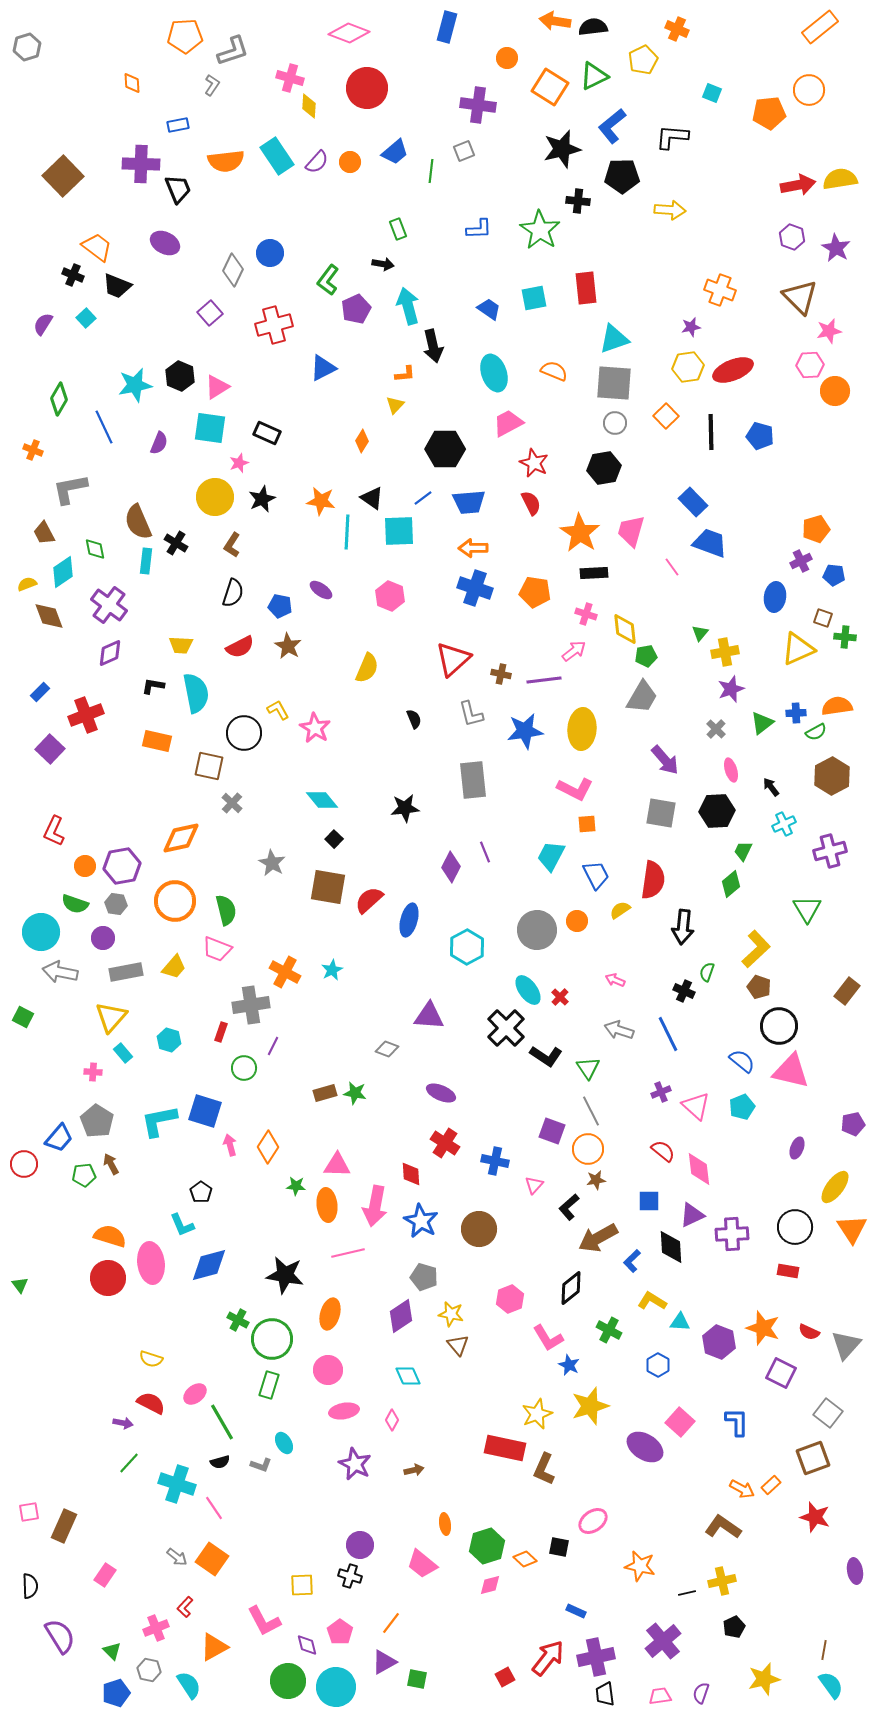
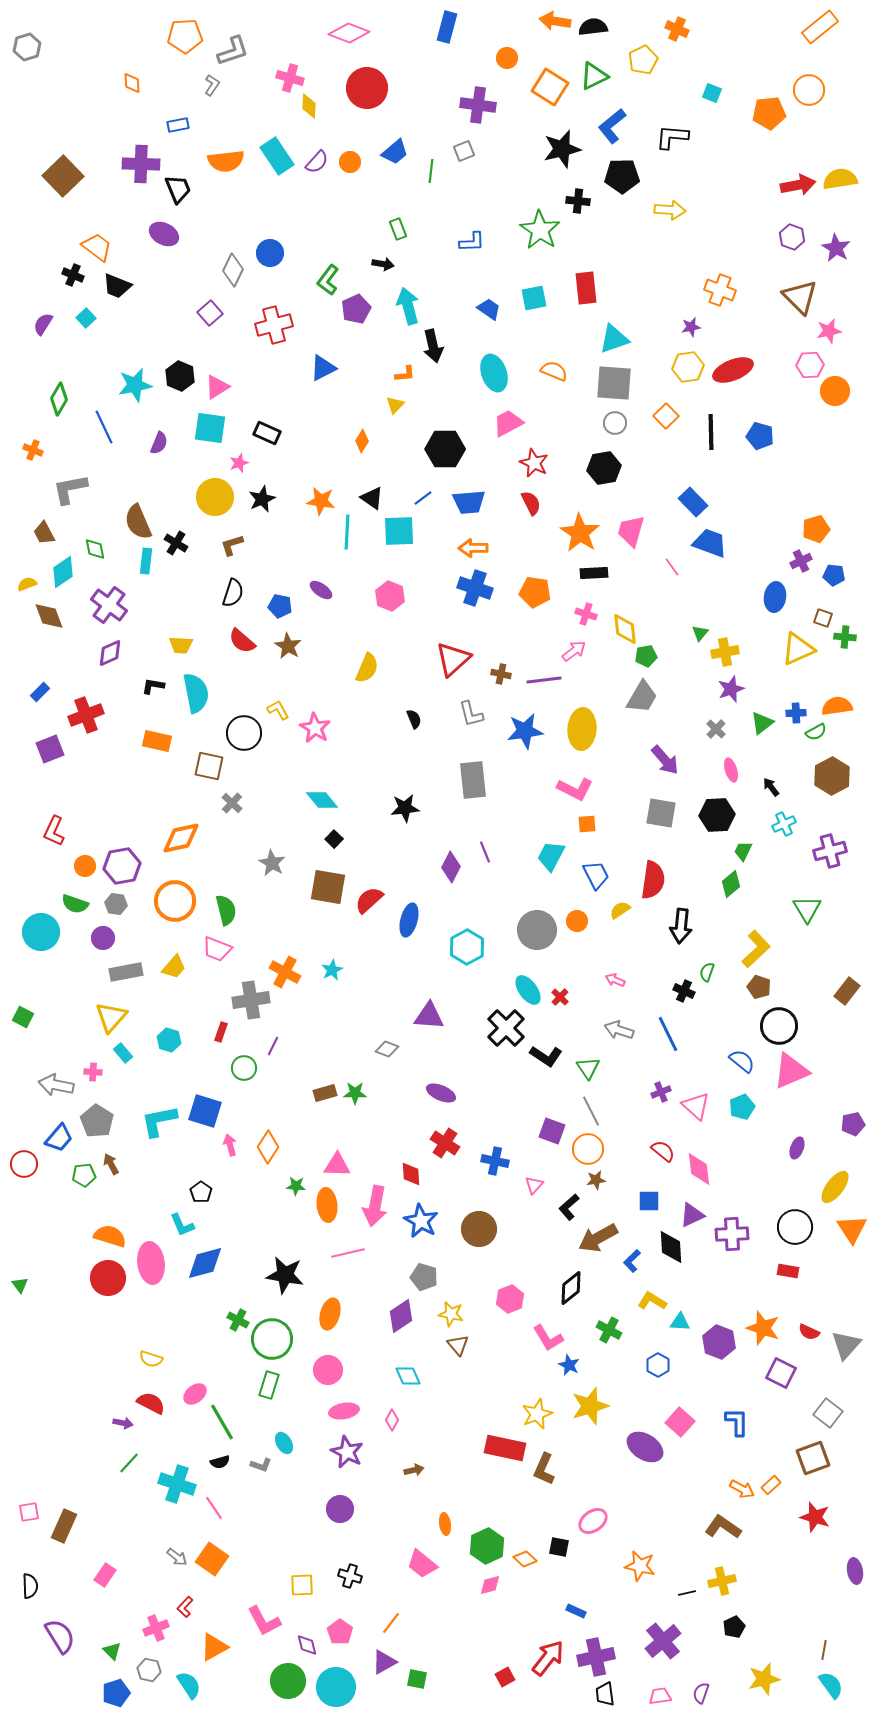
blue L-shape at (479, 229): moved 7 px left, 13 px down
purple ellipse at (165, 243): moved 1 px left, 9 px up
brown L-shape at (232, 545): rotated 40 degrees clockwise
red semicircle at (240, 647): moved 2 px right, 6 px up; rotated 68 degrees clockwise
purple square at (50, 749): rotated 24 degrees clockwise
black hexagon at (717, 811): moved 4 px down
black arrow at (683, 927): moved 2 px left, 1 px up
gray arrow at (60, 972): moved 4 px left, 113 px down
gray cross at (251, 1005): moved 5 px up
pink triangle at (791, 1071): rotated 36 degrees counterclockwise
green star at (355, 1093): rotated 10 degrees counterclockwise
blue diamond at (209, 1265): moved 4 px left, 2 px up
purple star at (355, 1464): moved 8 px left, 12 px up
purple circle at (360, 1545): moved 20 px left, 36 px up
green hexagon at (487, 1546): rotated 8 degrees counterclockwise
